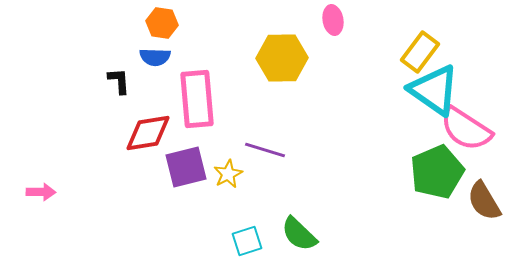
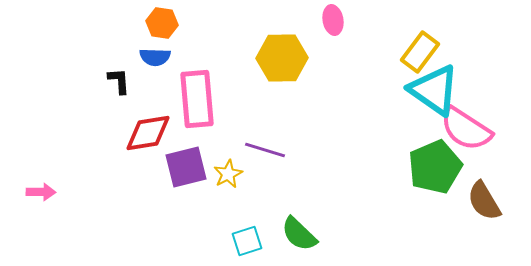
green pentagon: moved 2 px left, 5 px up
